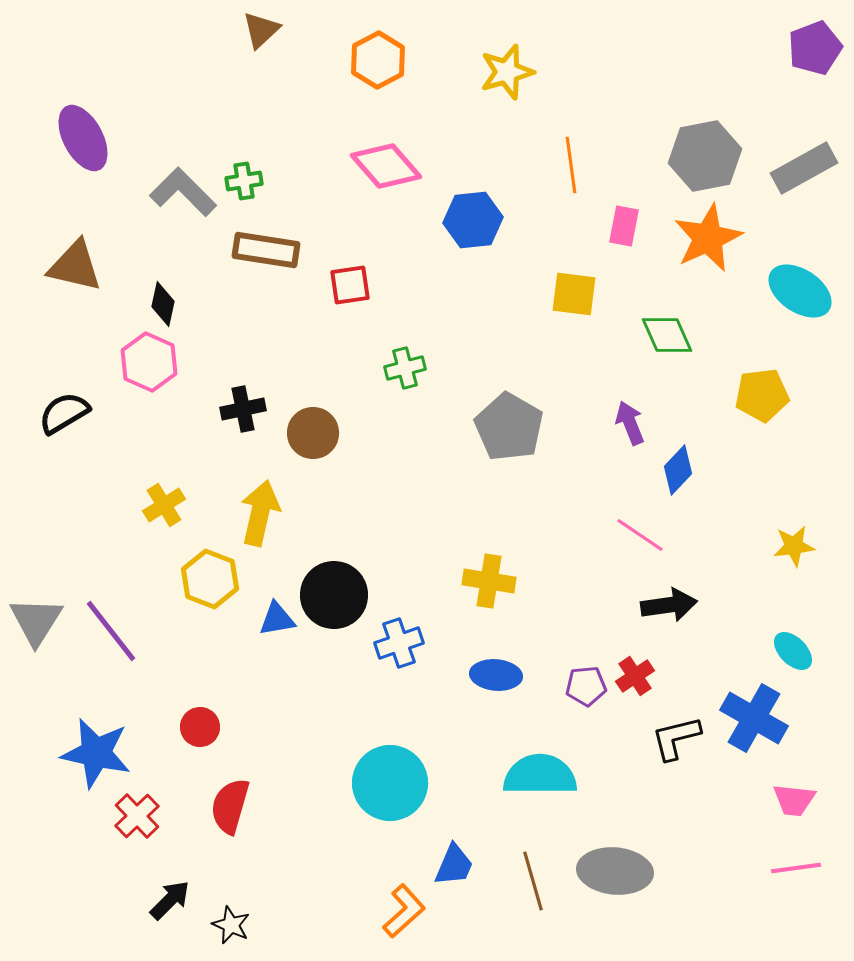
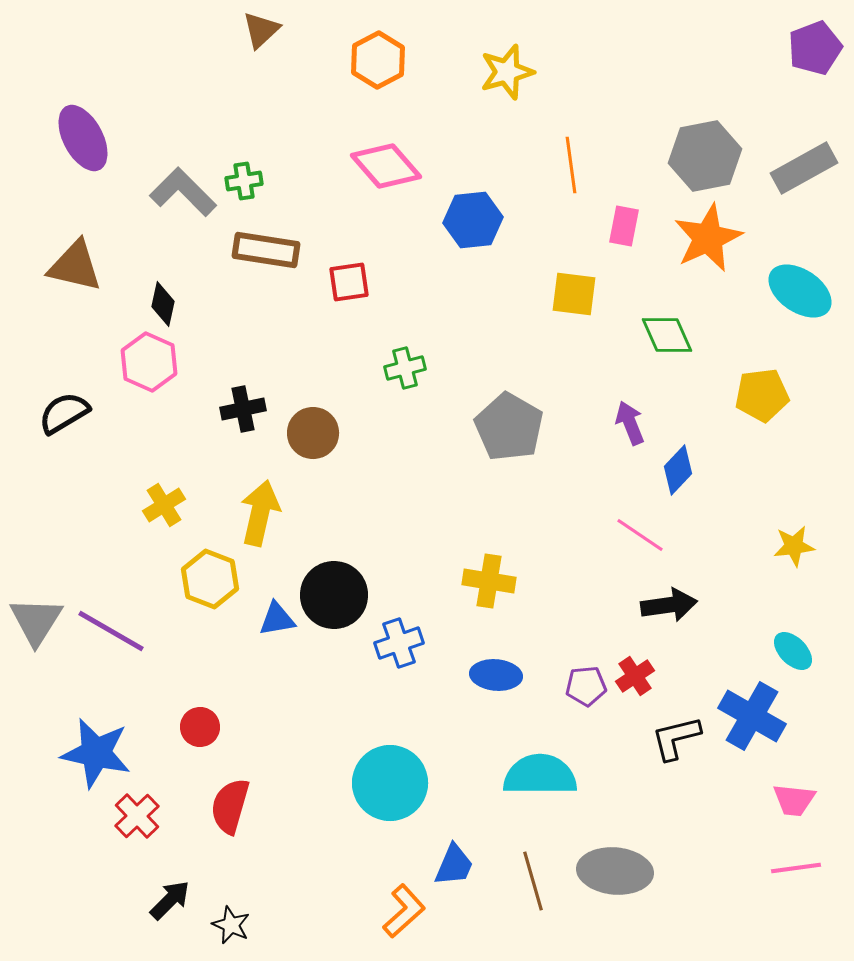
red square at (350, 285): moved 1 px left, 3 px up
purple line at (111, 631): rotated 22 degrees counterclockwise
blue cross at (754, 718): moved 2 px left, 2 px up
